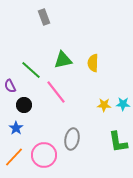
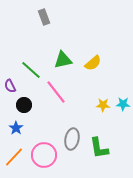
yellow semicircle: rotated 132 degrees counterclockwise
yellow star: moved 1 px left
green L-shape: moved 19 px left, 6 px down
